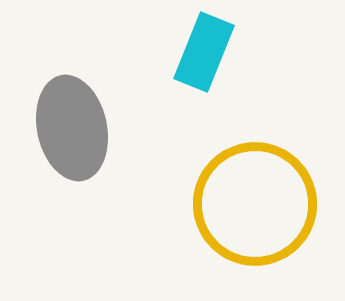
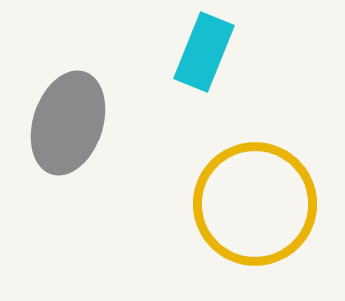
gray ellipse: moved 4 px left, 5 px up; rotated 30 degrees clockwise
